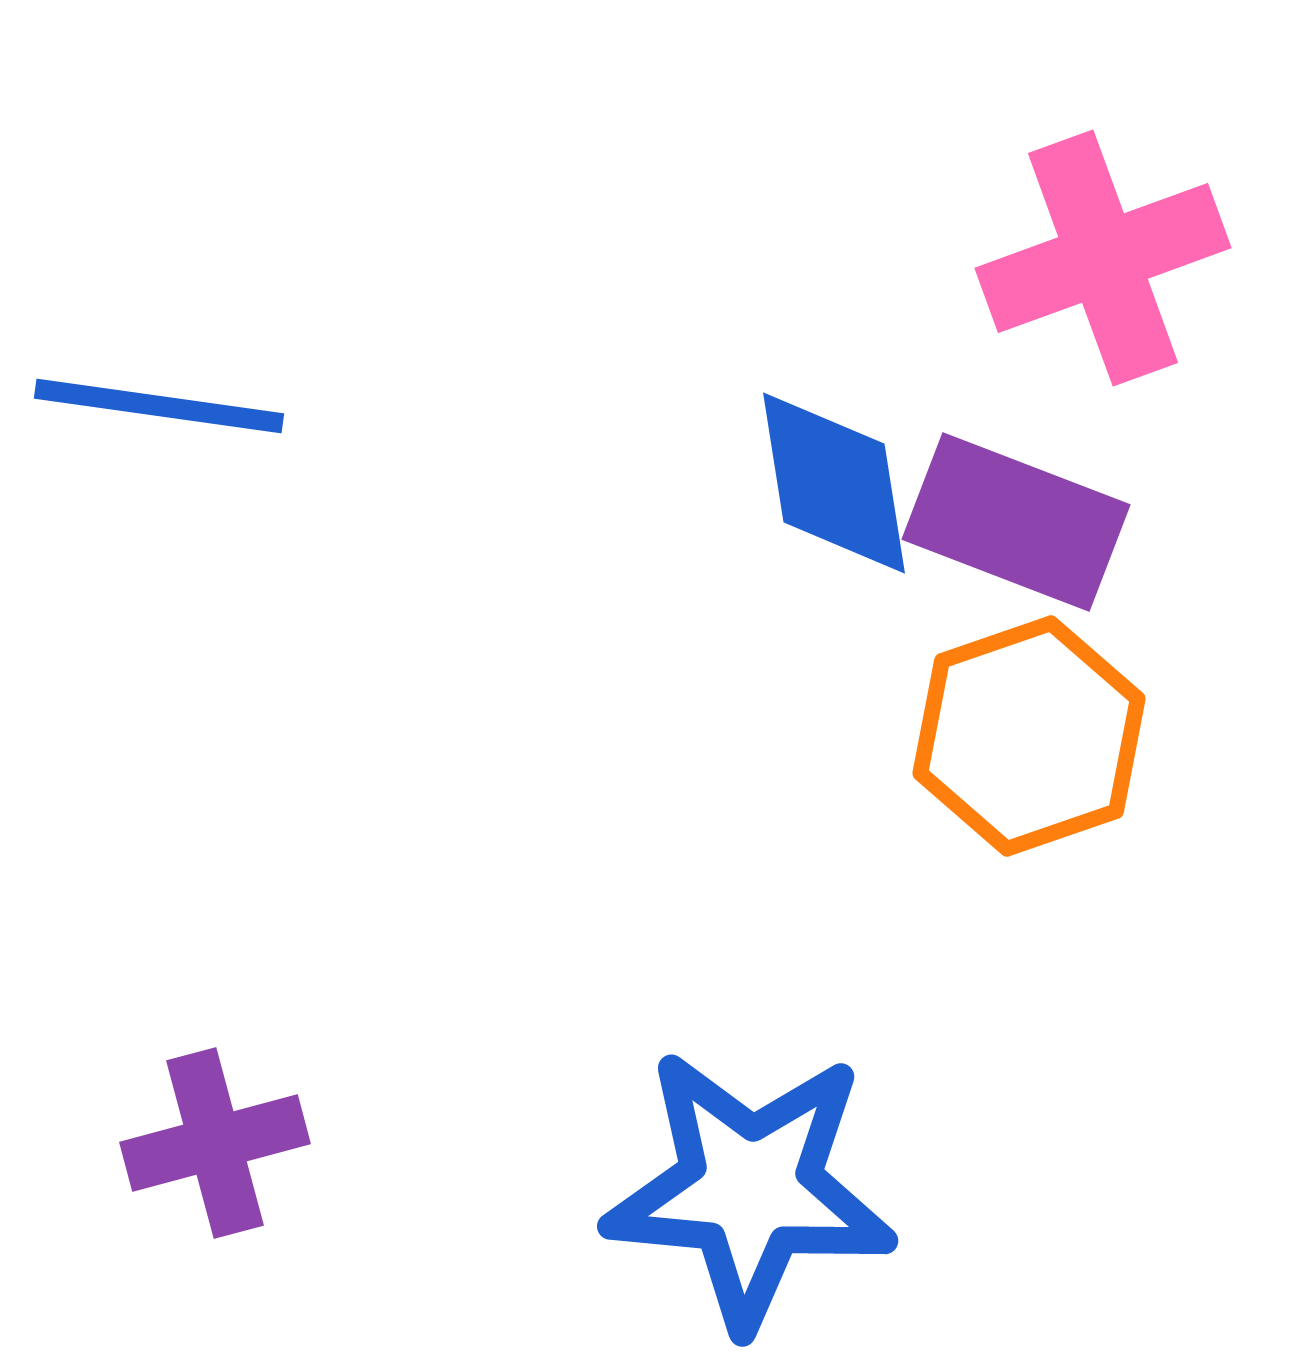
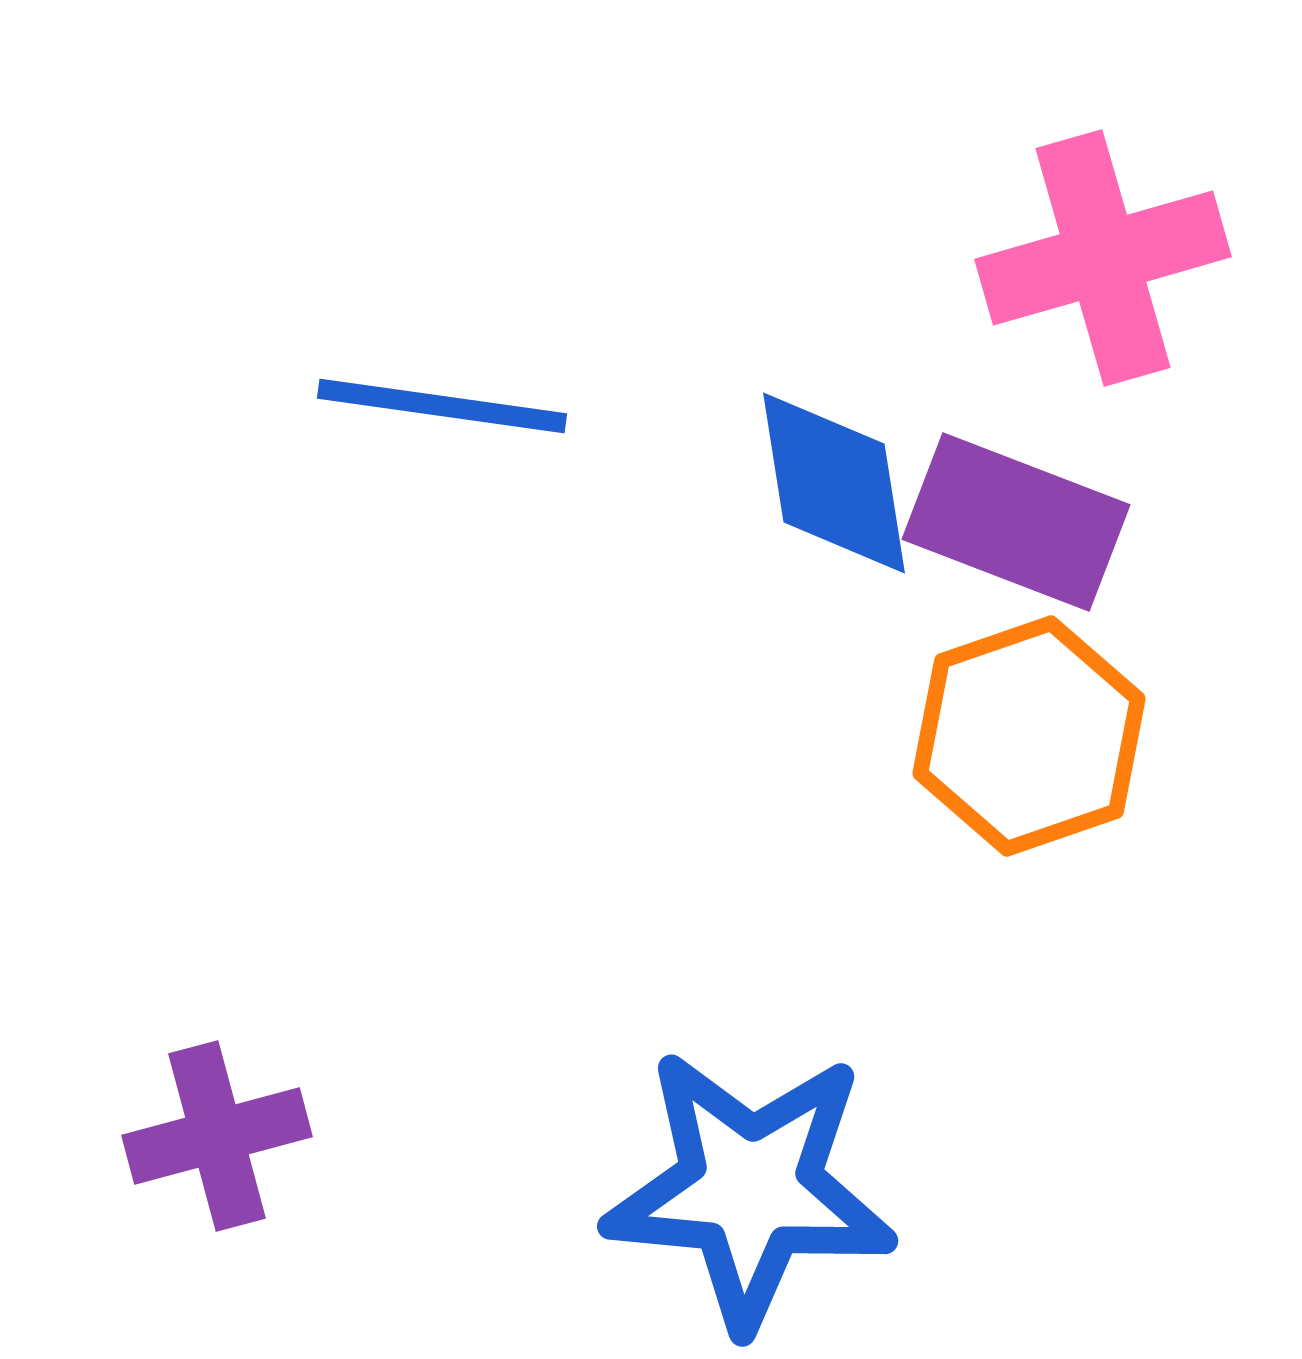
pink cross: rotated 4 degrees clockwise
blue line: moved 283 px right
purple cross: moved 2 px right, 7 px up
